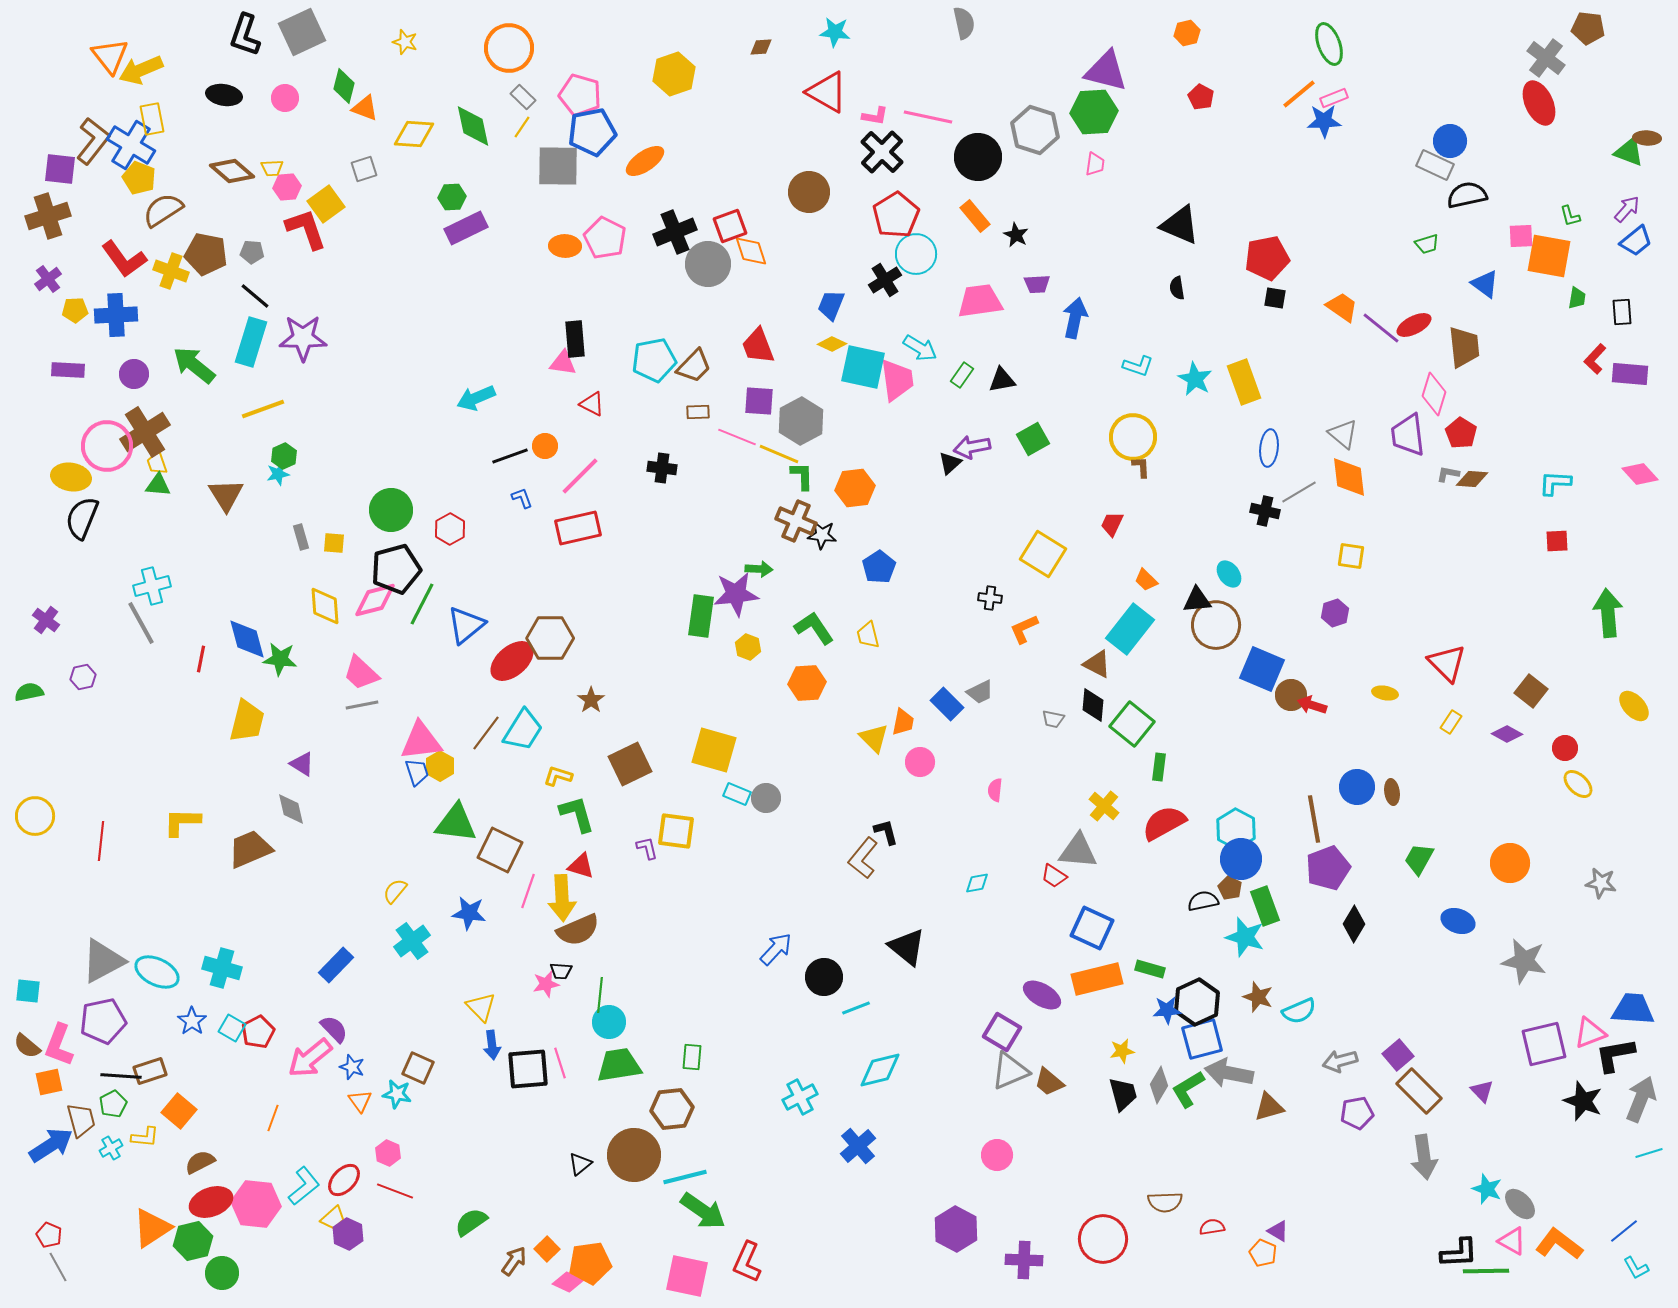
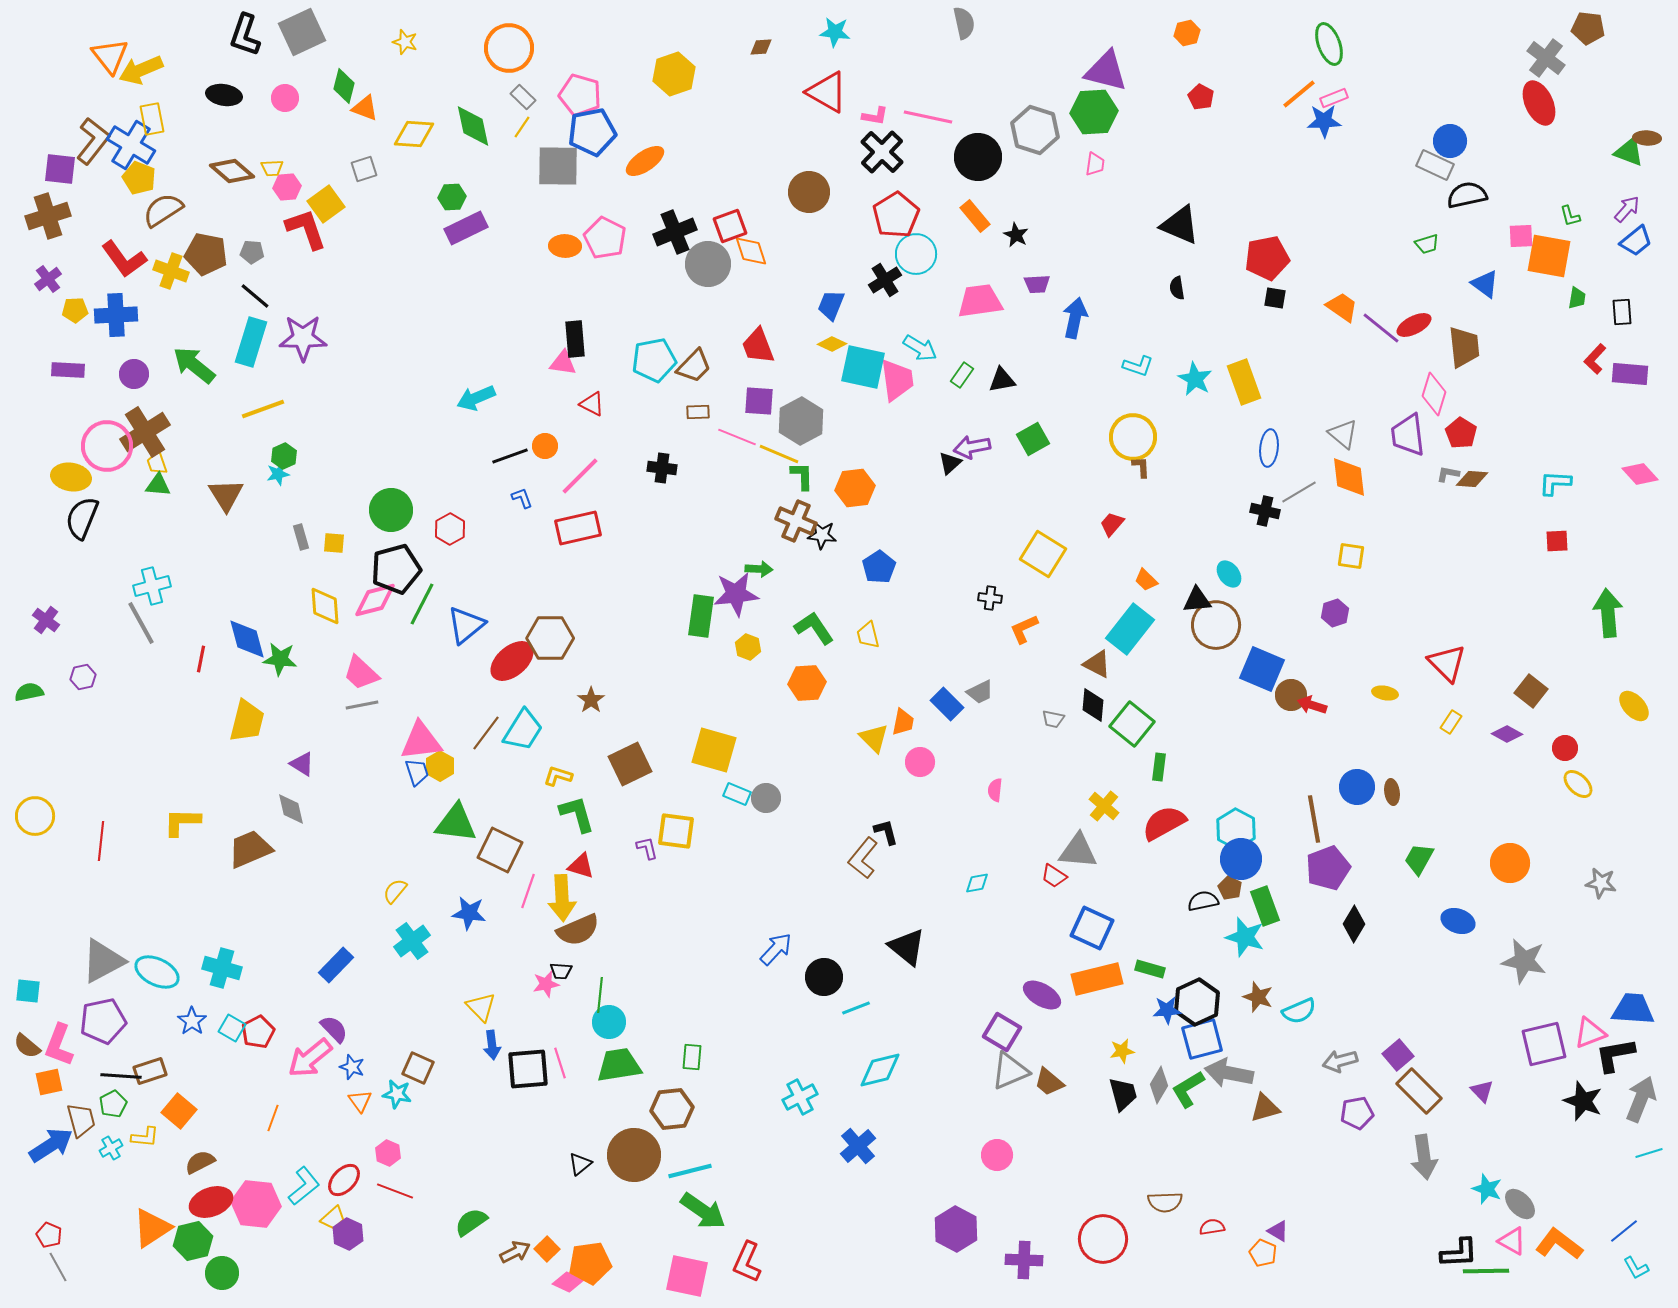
red trapezoid at (1112, 524): rotated 16 degrees clockwise
brown triangle at (1269, 1107): moved 4 px left, 1 px down
cyan line at (685, 1177): moved 5 px right, 6 px up
brown arrow at (514, 1261): moved 1 px right, 9 px up; rotated 28 degrees clockwise
